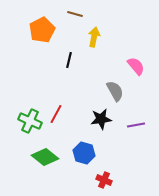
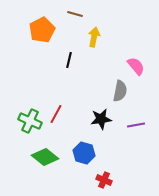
gray semicircle: moved 5 px right; rotated 40 degrees clockwise
